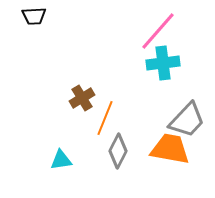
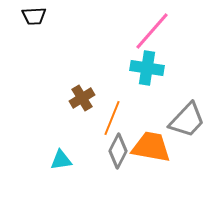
pink line: moved 6 px left
cyan cross: moved 16 px left, 5 px down; rotated 16 degrees clockwise
orange line: moved 7 px right
orange trapezoid: moved 19 px left, 2 px up
